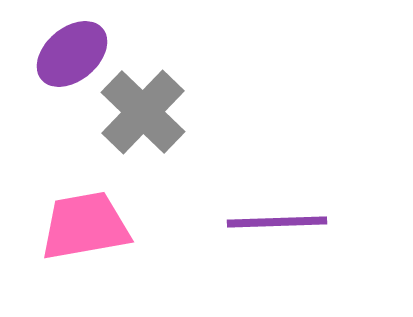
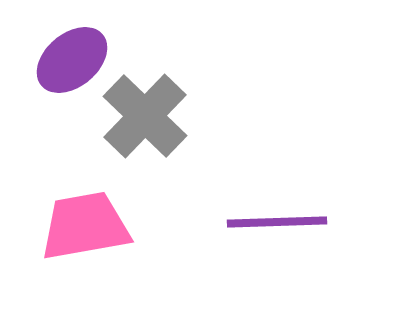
purple ellipse: moved 6 px down
gray cross: moved 2 px right, 4 px down
